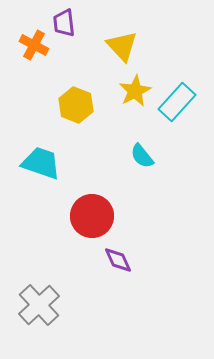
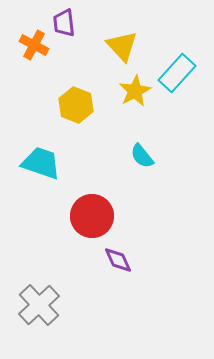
cyan rectangle: moved 29 px up
